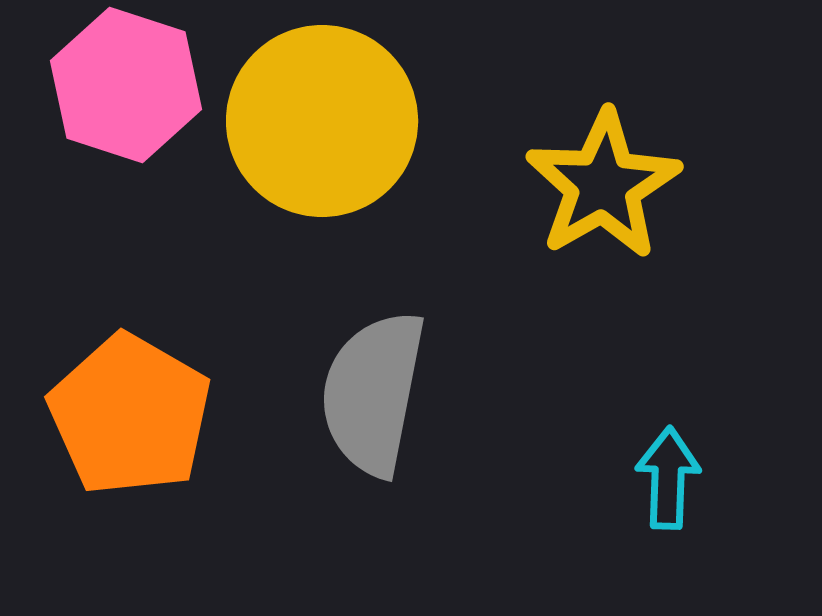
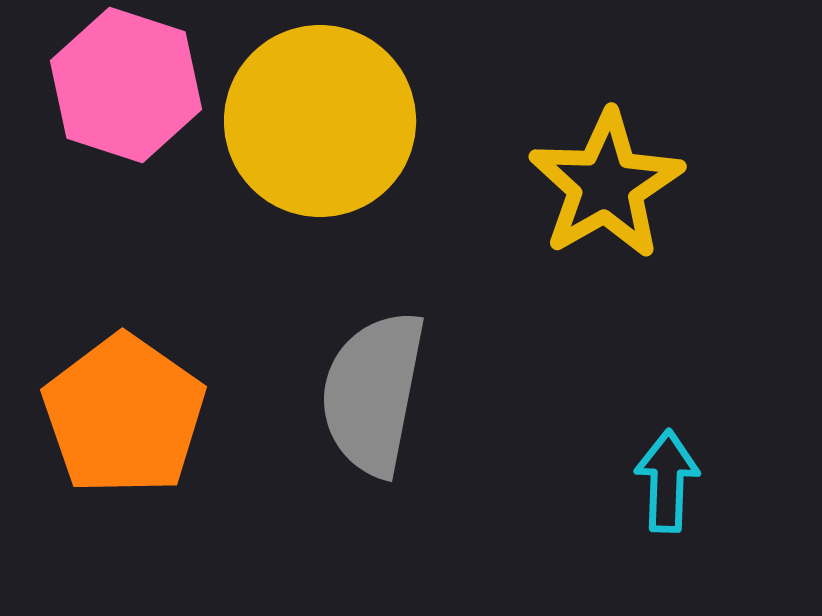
yellow circle: moved 2 px left
yellow star: moved 3 px right
orange pentagon: moved 6 px left; rotated 5 degrees clockwise
cyan arrow: moved 1 px left, 3 px down
